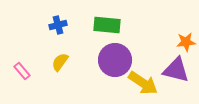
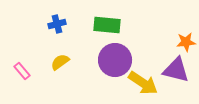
blue cross: moved 1 px left, 1 px up
yellow semicircle: rotated 18 degrees clockwise
